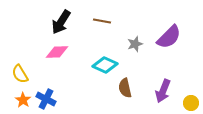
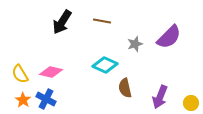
black arrow: moved 1 px right
pink diamond: moved 6 px left, 20 px down; rotated 15 degrees clockwise
purple arrow: moved 3 px left, 6 px down
